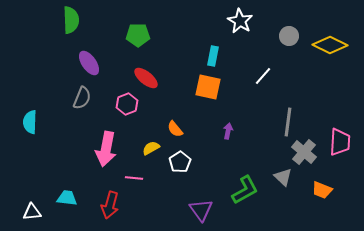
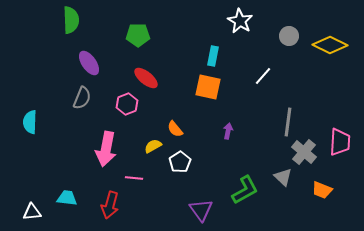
yellow semicircle: moved 2 px right, 2 px up
